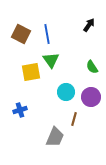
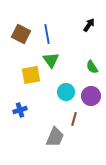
yellow square: moved 3 px down
purple circle: moved 1 px up
